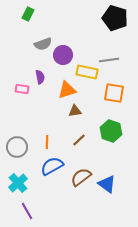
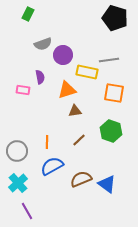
pink rectangle: moved 1 px right, 1 px down
gray circle: moved 4 px down
brown semicircle: moved 2 px down; rotated 15 degrees clockwise
